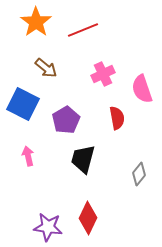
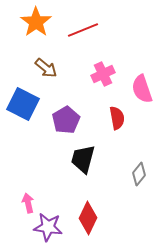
pink arrow: moved 47 px down
